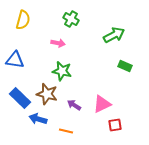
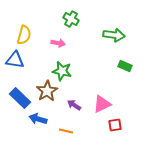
yellow semicircle: moved 1 px right, 15 px down
green arrow: rotated 35 degrees clockwise
brown star: moved 3 px up; rotated 25 degrees clockwise
